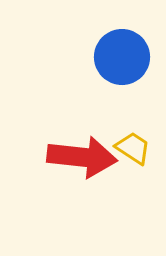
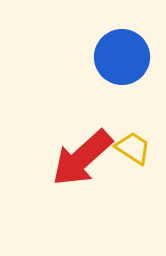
red arrow: moved 1 px down; rotated 132 degrees clockwise
